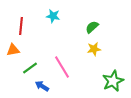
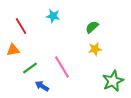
red line: rotated 36 degrees counterclockwise
yellow star: moved 1 px right
